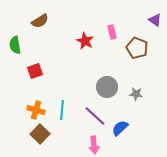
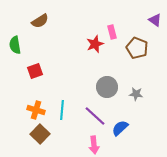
red star: moved 10 px right, 3 px down; rotated 24 degrees clockwise
